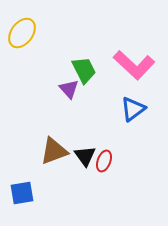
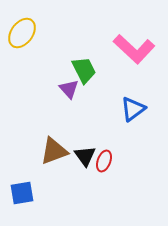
pink L-shape: moved 16 px up
